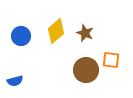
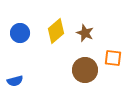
blue circle: moved 1 px left, 3 px up
orange square: moved 2 px right, 2 px up
brown circle: moved 1 px left
